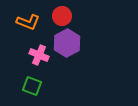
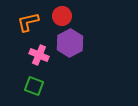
orange L-shape: rotated 145 degrees clockwise
purple hexagon: moved 3 px right
green square: moved 2 px right
